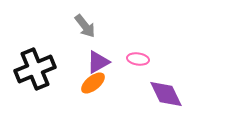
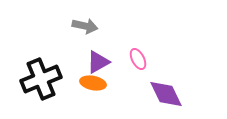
gray arrow: rotated 40 degrees counterclockwise
pink ellipse: rotated 55 degrees clockwise
black cross: moved 6 px right, 10 px down
orange ellipse: rotated 50 degrees clockwise
